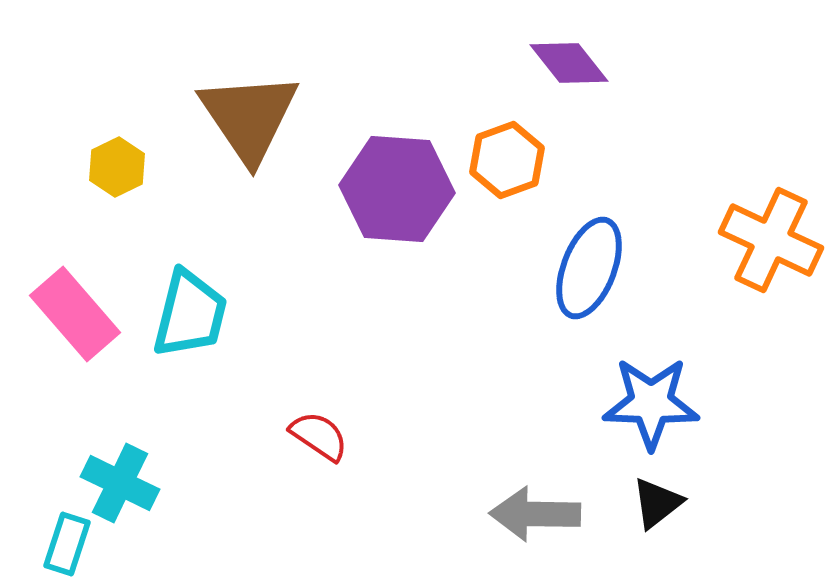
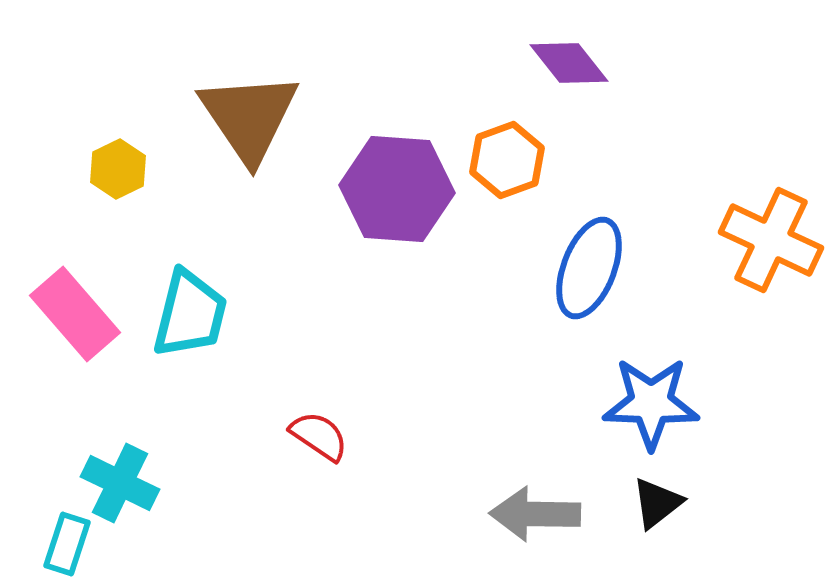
yellow hexagon: moved 1 px right, 2 px down
